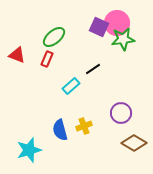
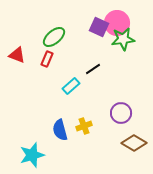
cyan star: moved 3 px right, 5 px down
